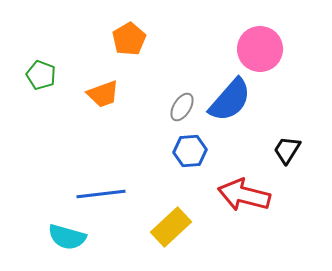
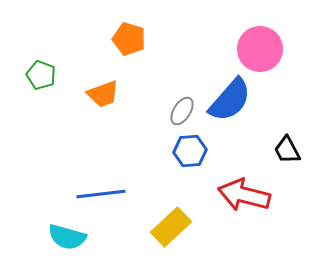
orange pentagon: rotated 24 degrees counterclockwise
gray ellipse: moved 4 px down
black trapezoid: rotated 60 degrees counterclockwise
